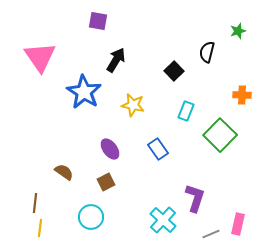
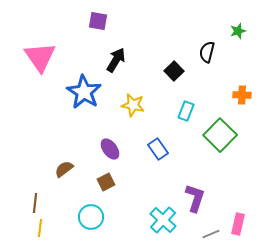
brown semicircle: moved 3 px up; rotated 72 degrees counterclockwise
